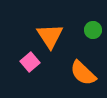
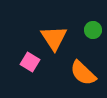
orange triangle: moved 4 px right, 2 px down
pink square: rotated 18 degrees counterclockwise
